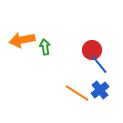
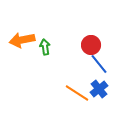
red circle: moved 1 px left, 5 px up
blue cross: moved 1 px left, 1 px up
